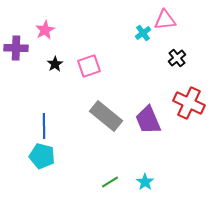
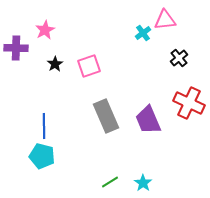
black cross: moved 2 px right
gray rectangle: rotated 28 degrees clockwise
cyan star: moved 2 px left, 1 px down
